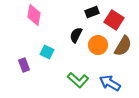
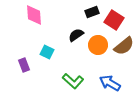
pink diamond: rotated 15 degrees counterclockwise
black semicircle: rotated 28 degrees clockwise
brown semicircle: moved 1 px right; rotated 20 degrees clockwise
green L-shape: moved 5 px left, 1 px down
